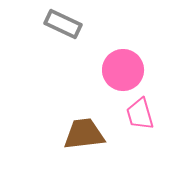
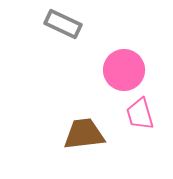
pink circle: moved 1 px right
